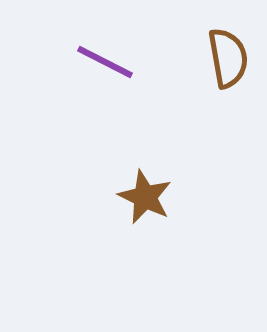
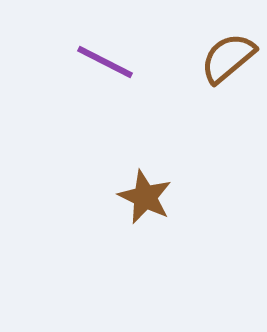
brown semicircle: rotated 120 degrees counterclockwise
